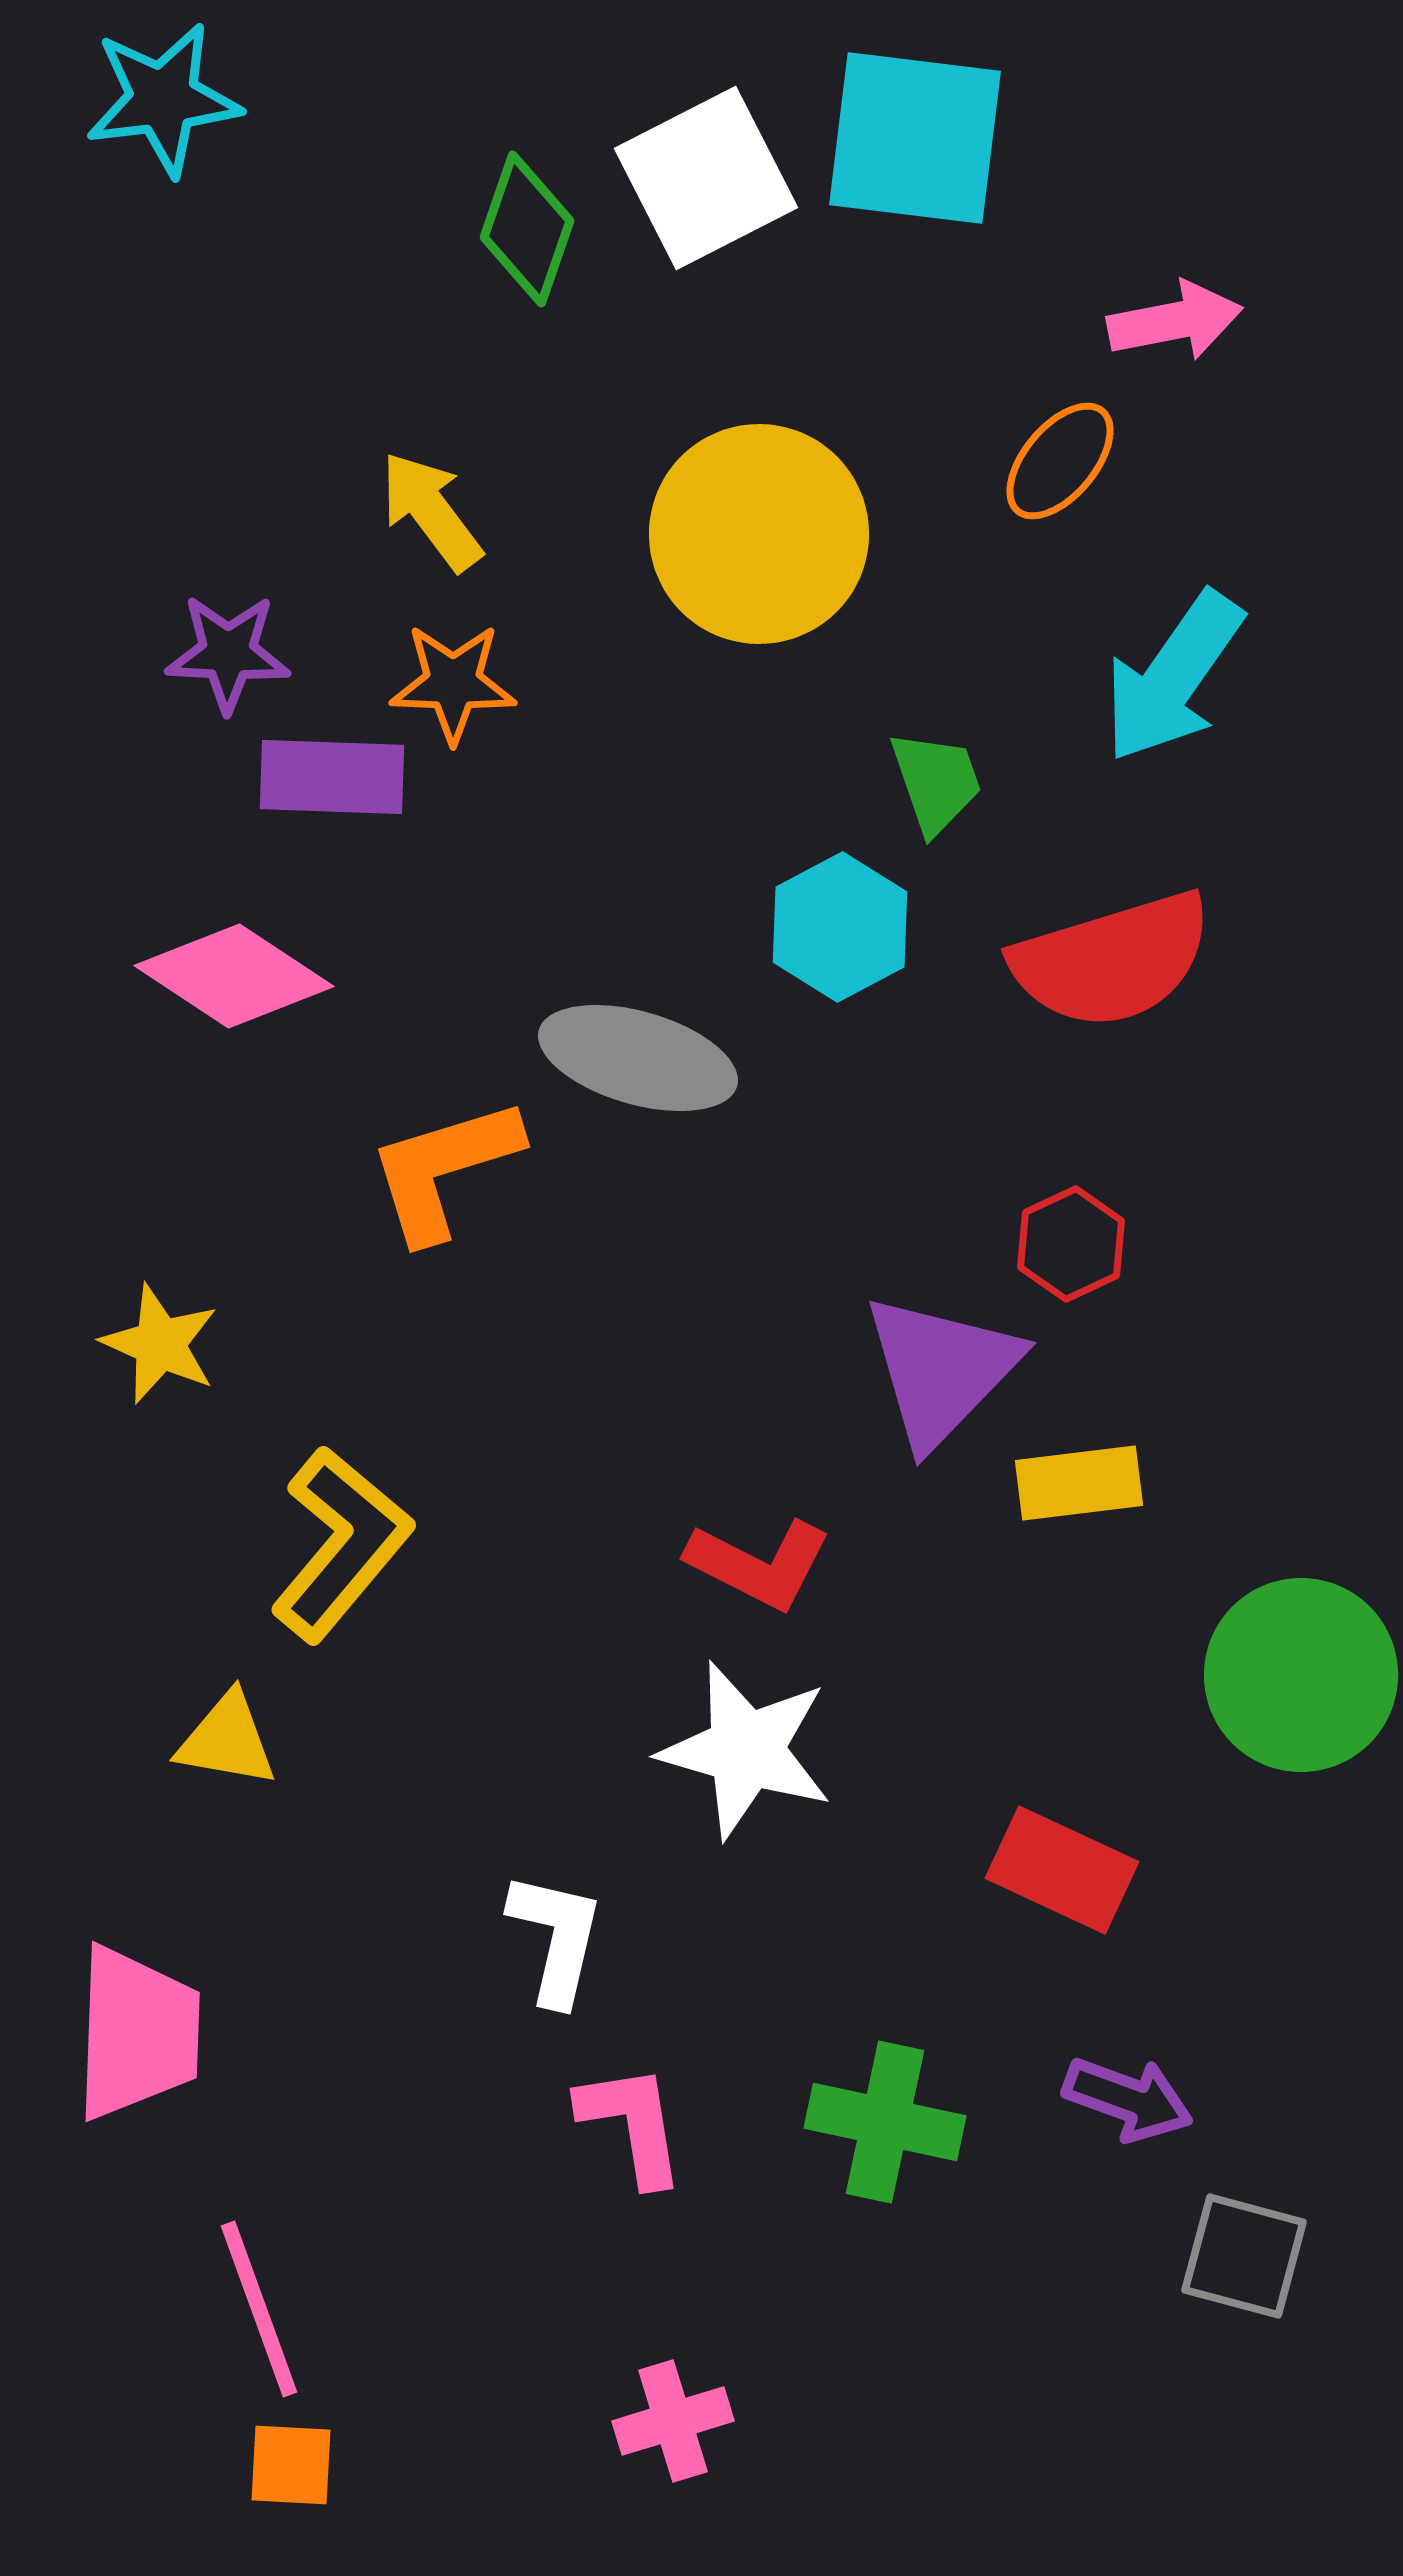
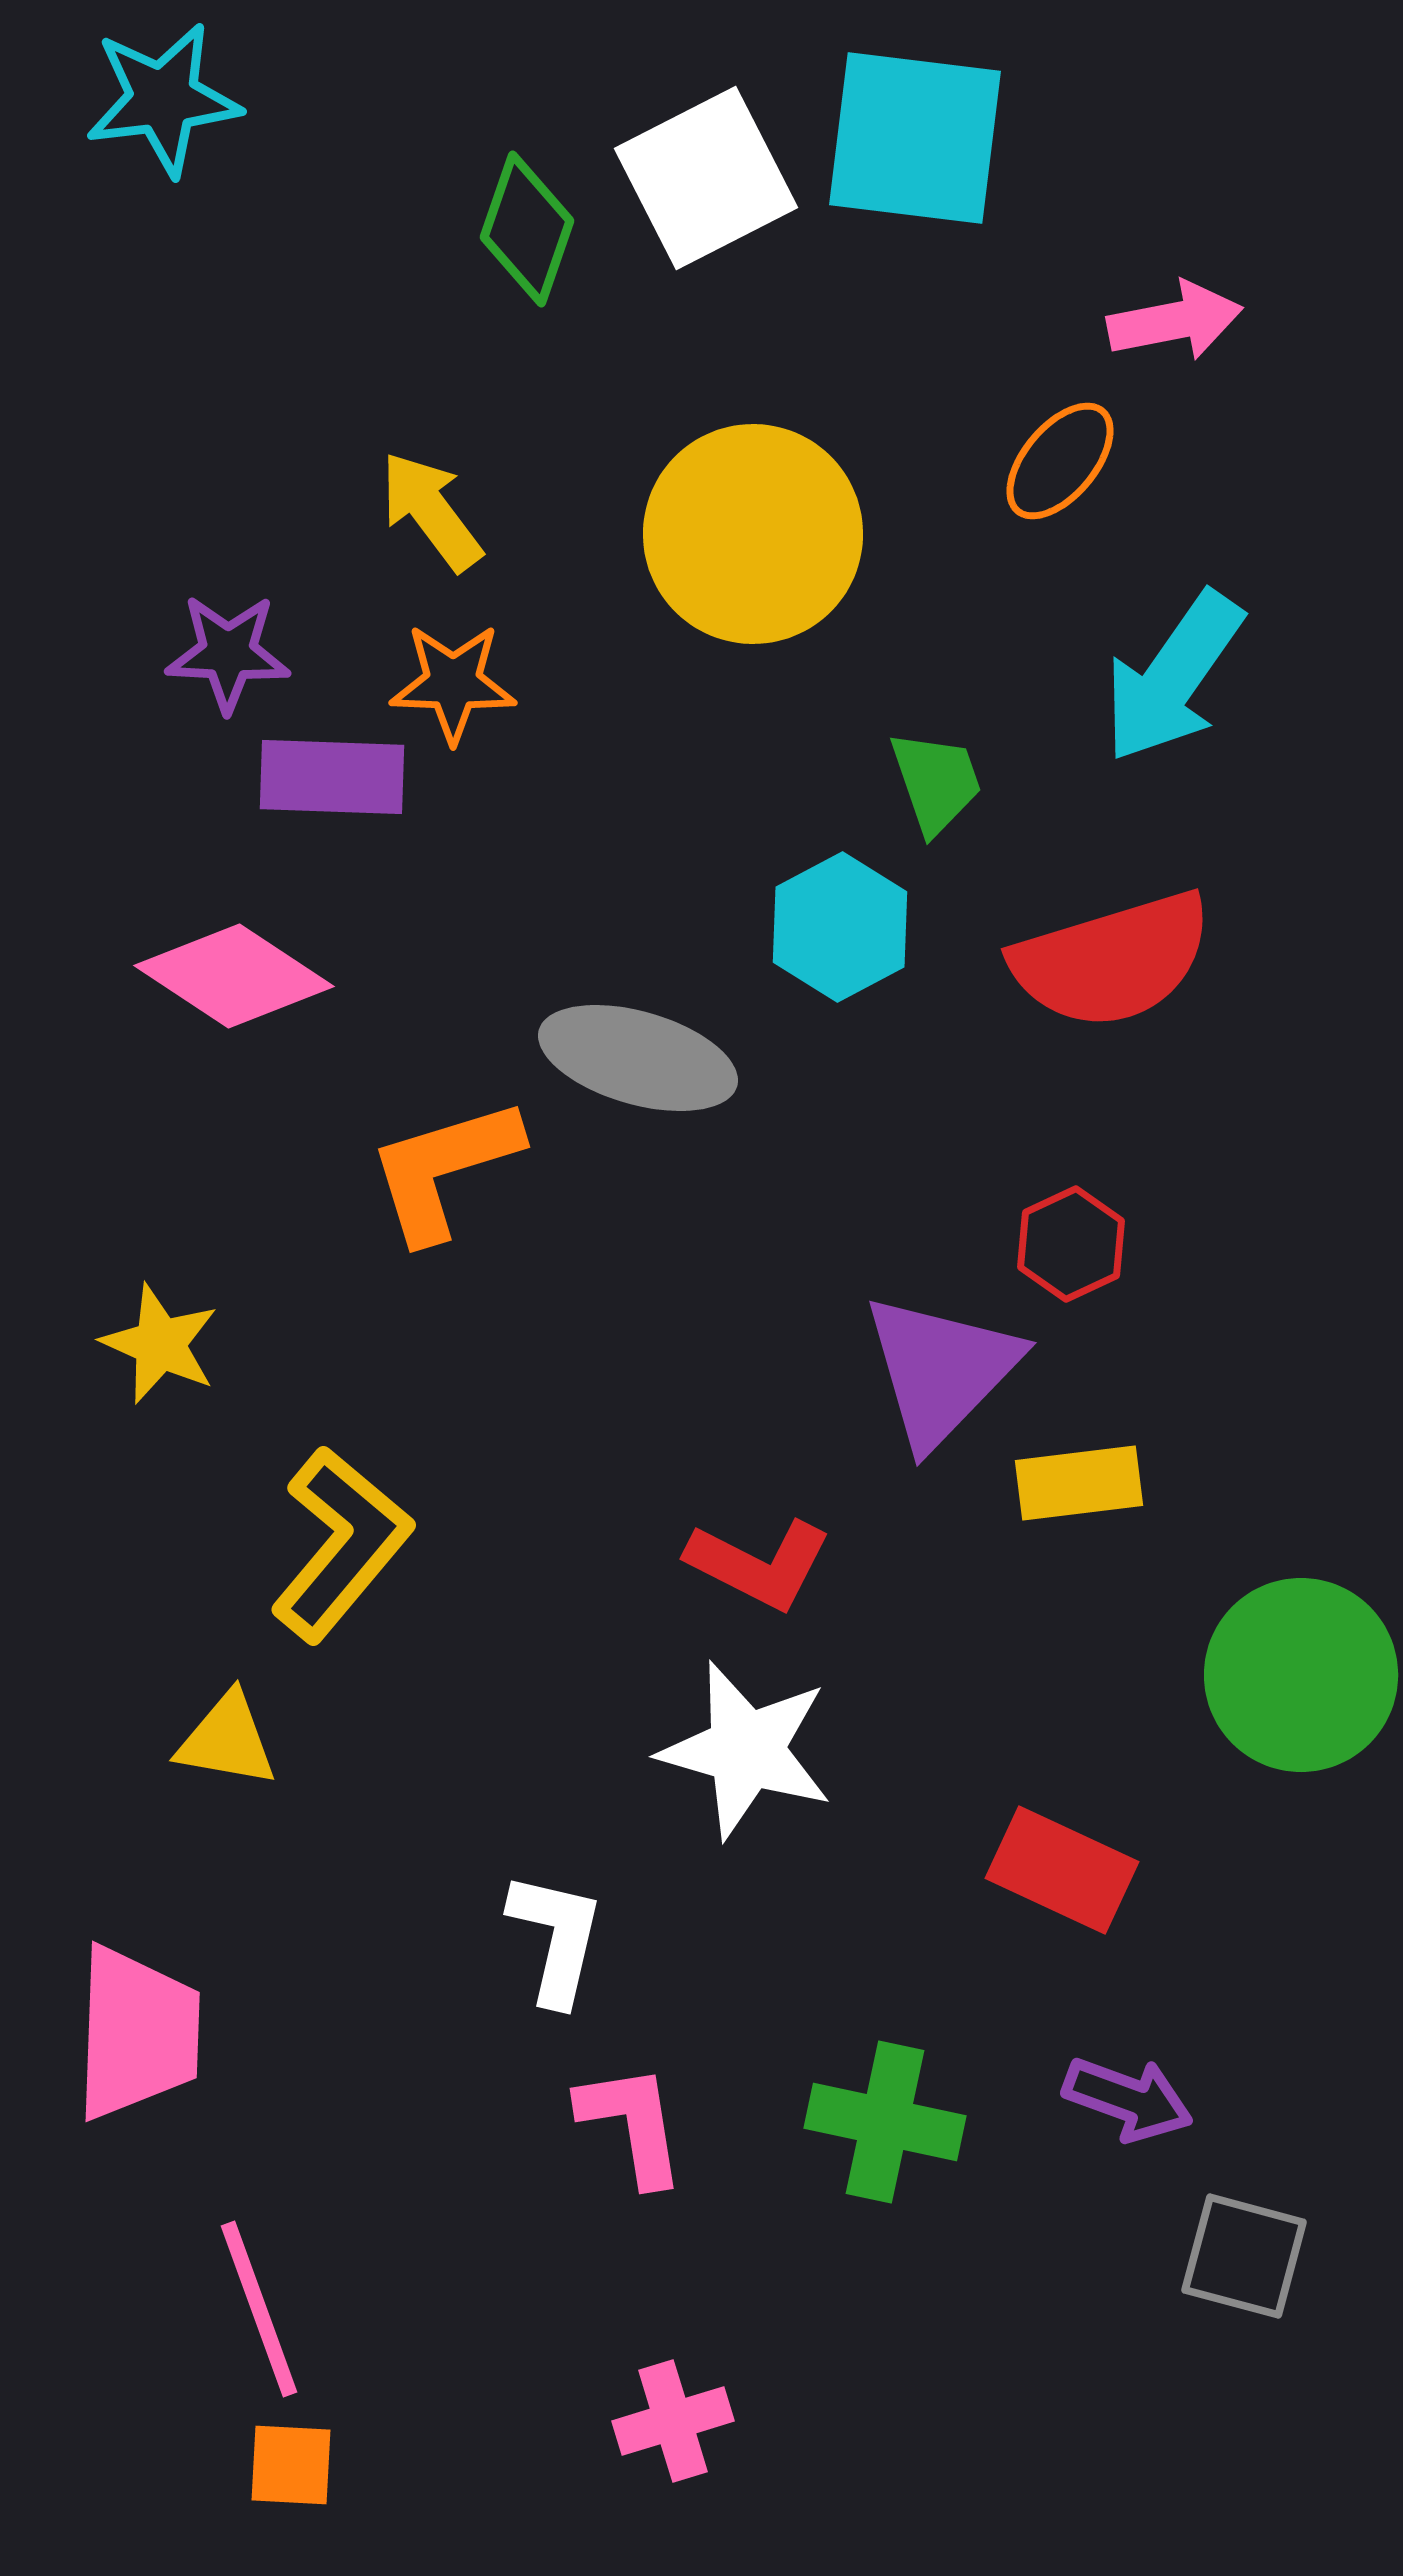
yellow circle: moved 6 px left
